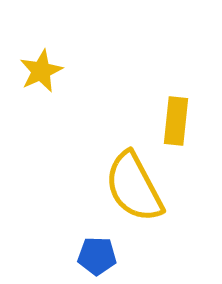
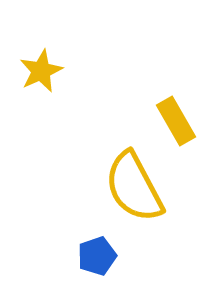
yellow rectangle: rotated 36 degrees counterclockwise
blue pentagon: rotated 21 degrees counterclockwise
